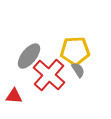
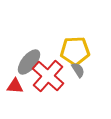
gray ellipse: moved 6 px down
red cross: moved 1 px left, 1 px down
red triangle: moved 1 px right, 10 px up
